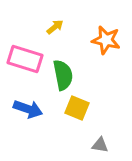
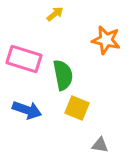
yellow arrow: moved 13 px up
pink rectangle: moved 1 px left
blue arrow: moved 1 px left, 1 px down
